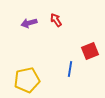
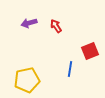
red arrow: moved 6 px down
